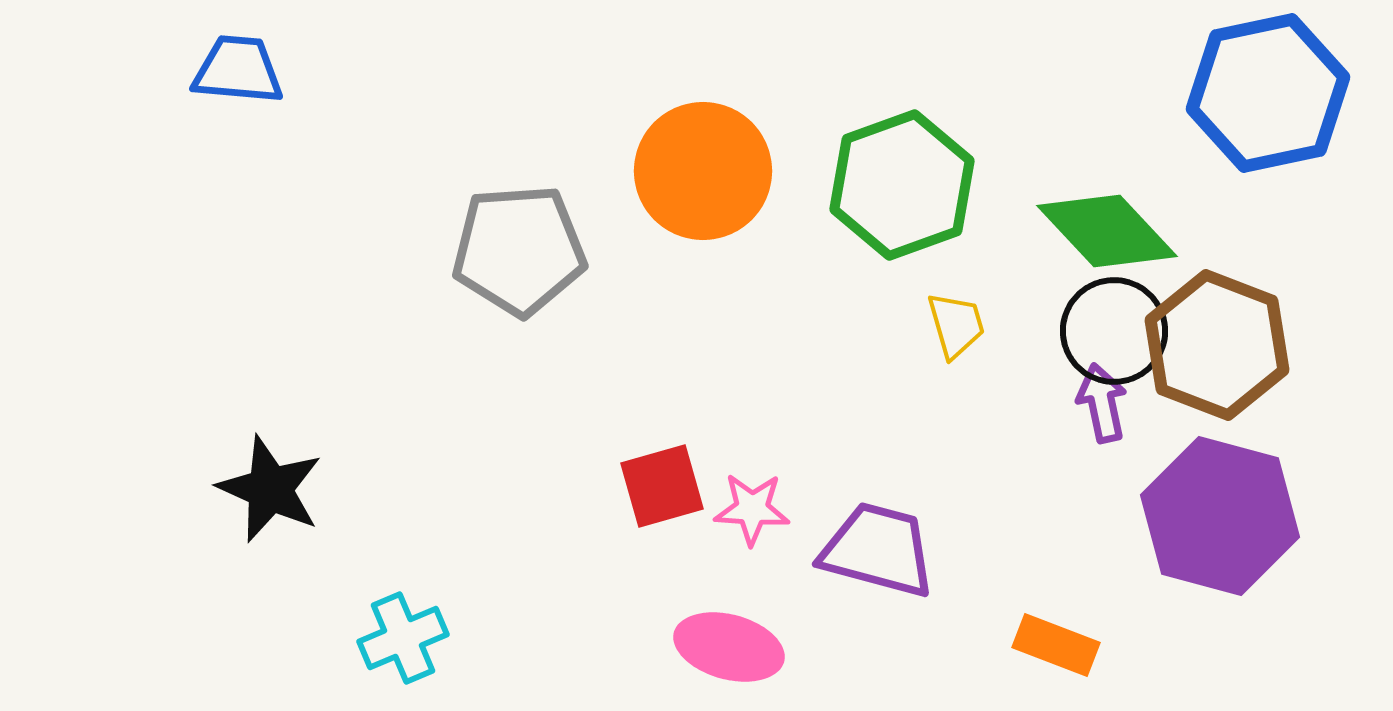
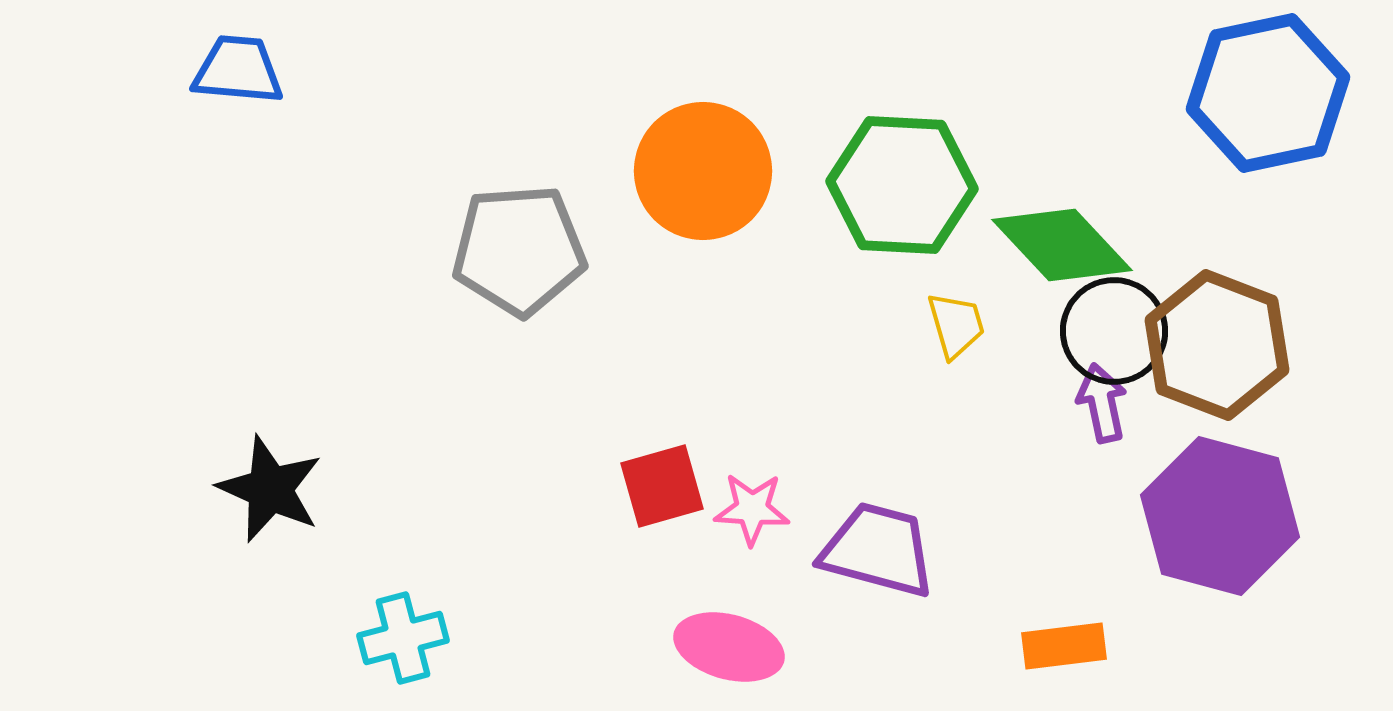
green hexagon: rotated 23 degrees clockwise
green diamond: moved 45 px left, 14 px down
cyan cross: rotated 8 degrees clockwise
orange rectangle: moved 8 px right, 1 px down; rotated 28 degrees counterclockwise
